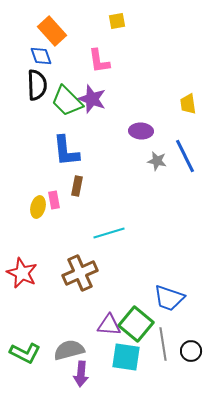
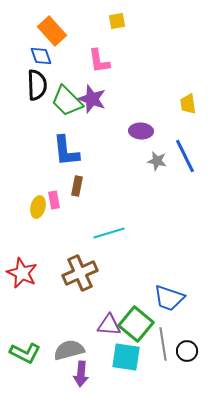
black circle: moved 4 px left
